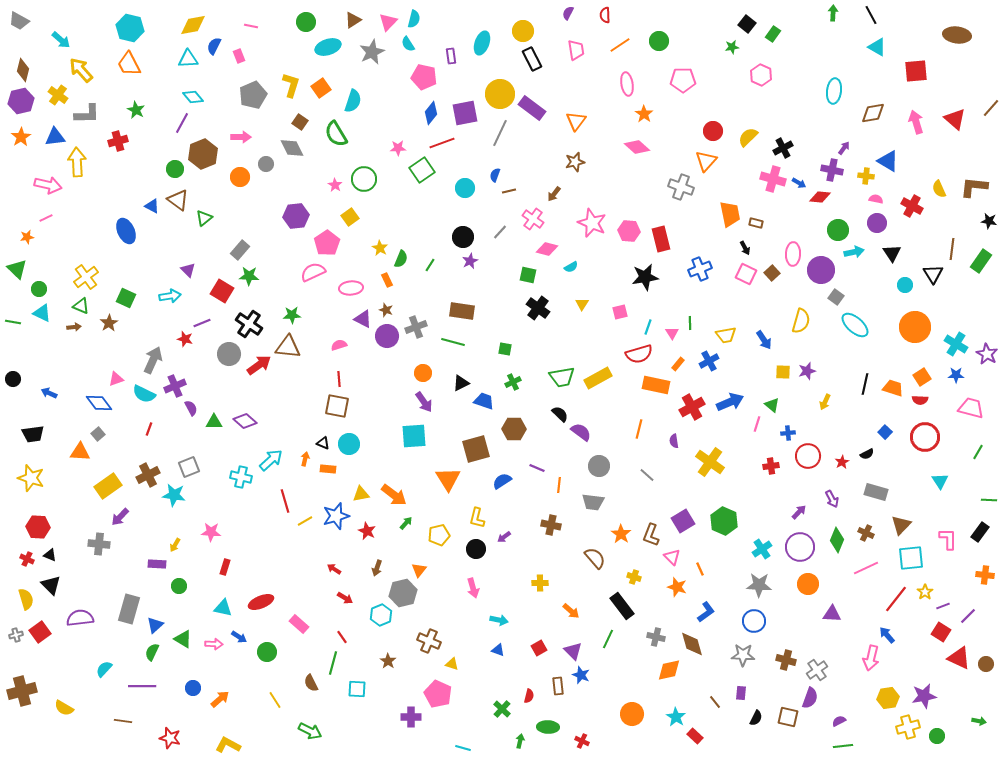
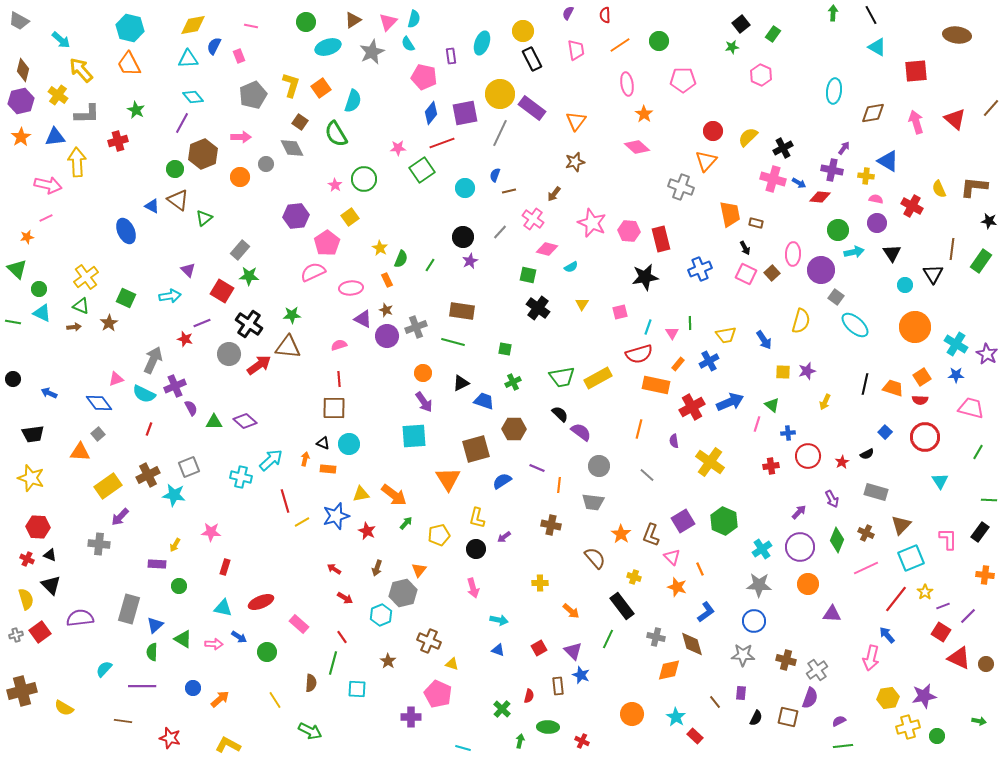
black square at (747, 24): moved 6 px left; rotated 12 degrees clockwise
brown square at (337, 406): moved 3 px left, 2 px down; rotated 10 degrees counterclockwise
yellow line at (305, 521): moved 3 px left, 1 px down
cyan square at (911, 558): rotated 16 degrees counterclockwise
green semicircle at (152, 652): rotated 24 degrees counterclockwise
brown semicircle at (311, 683): rotated 150 degrees counterclockwise
